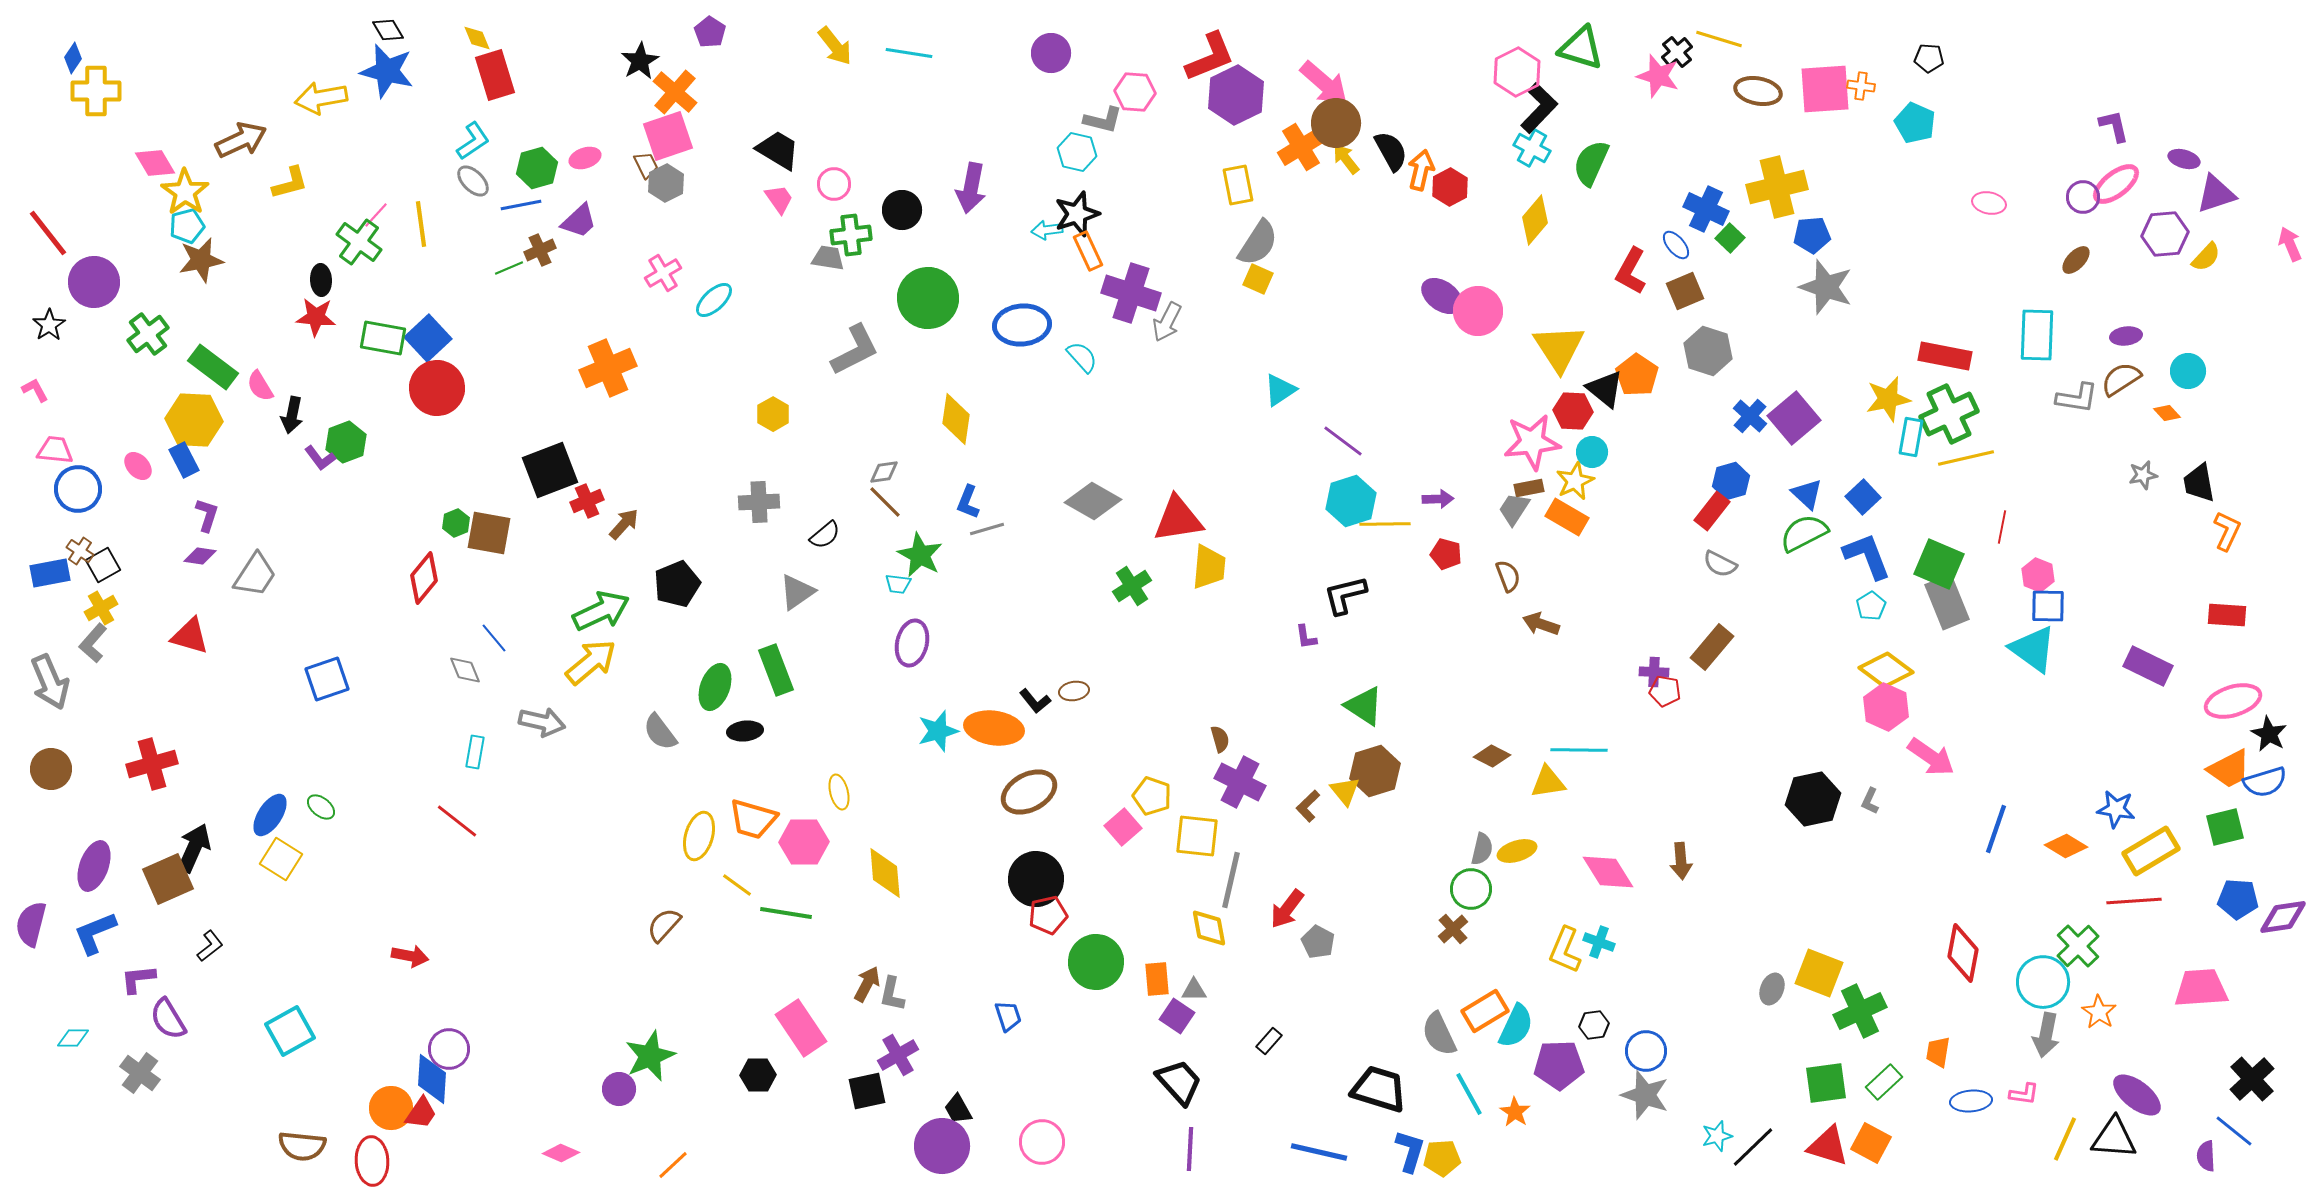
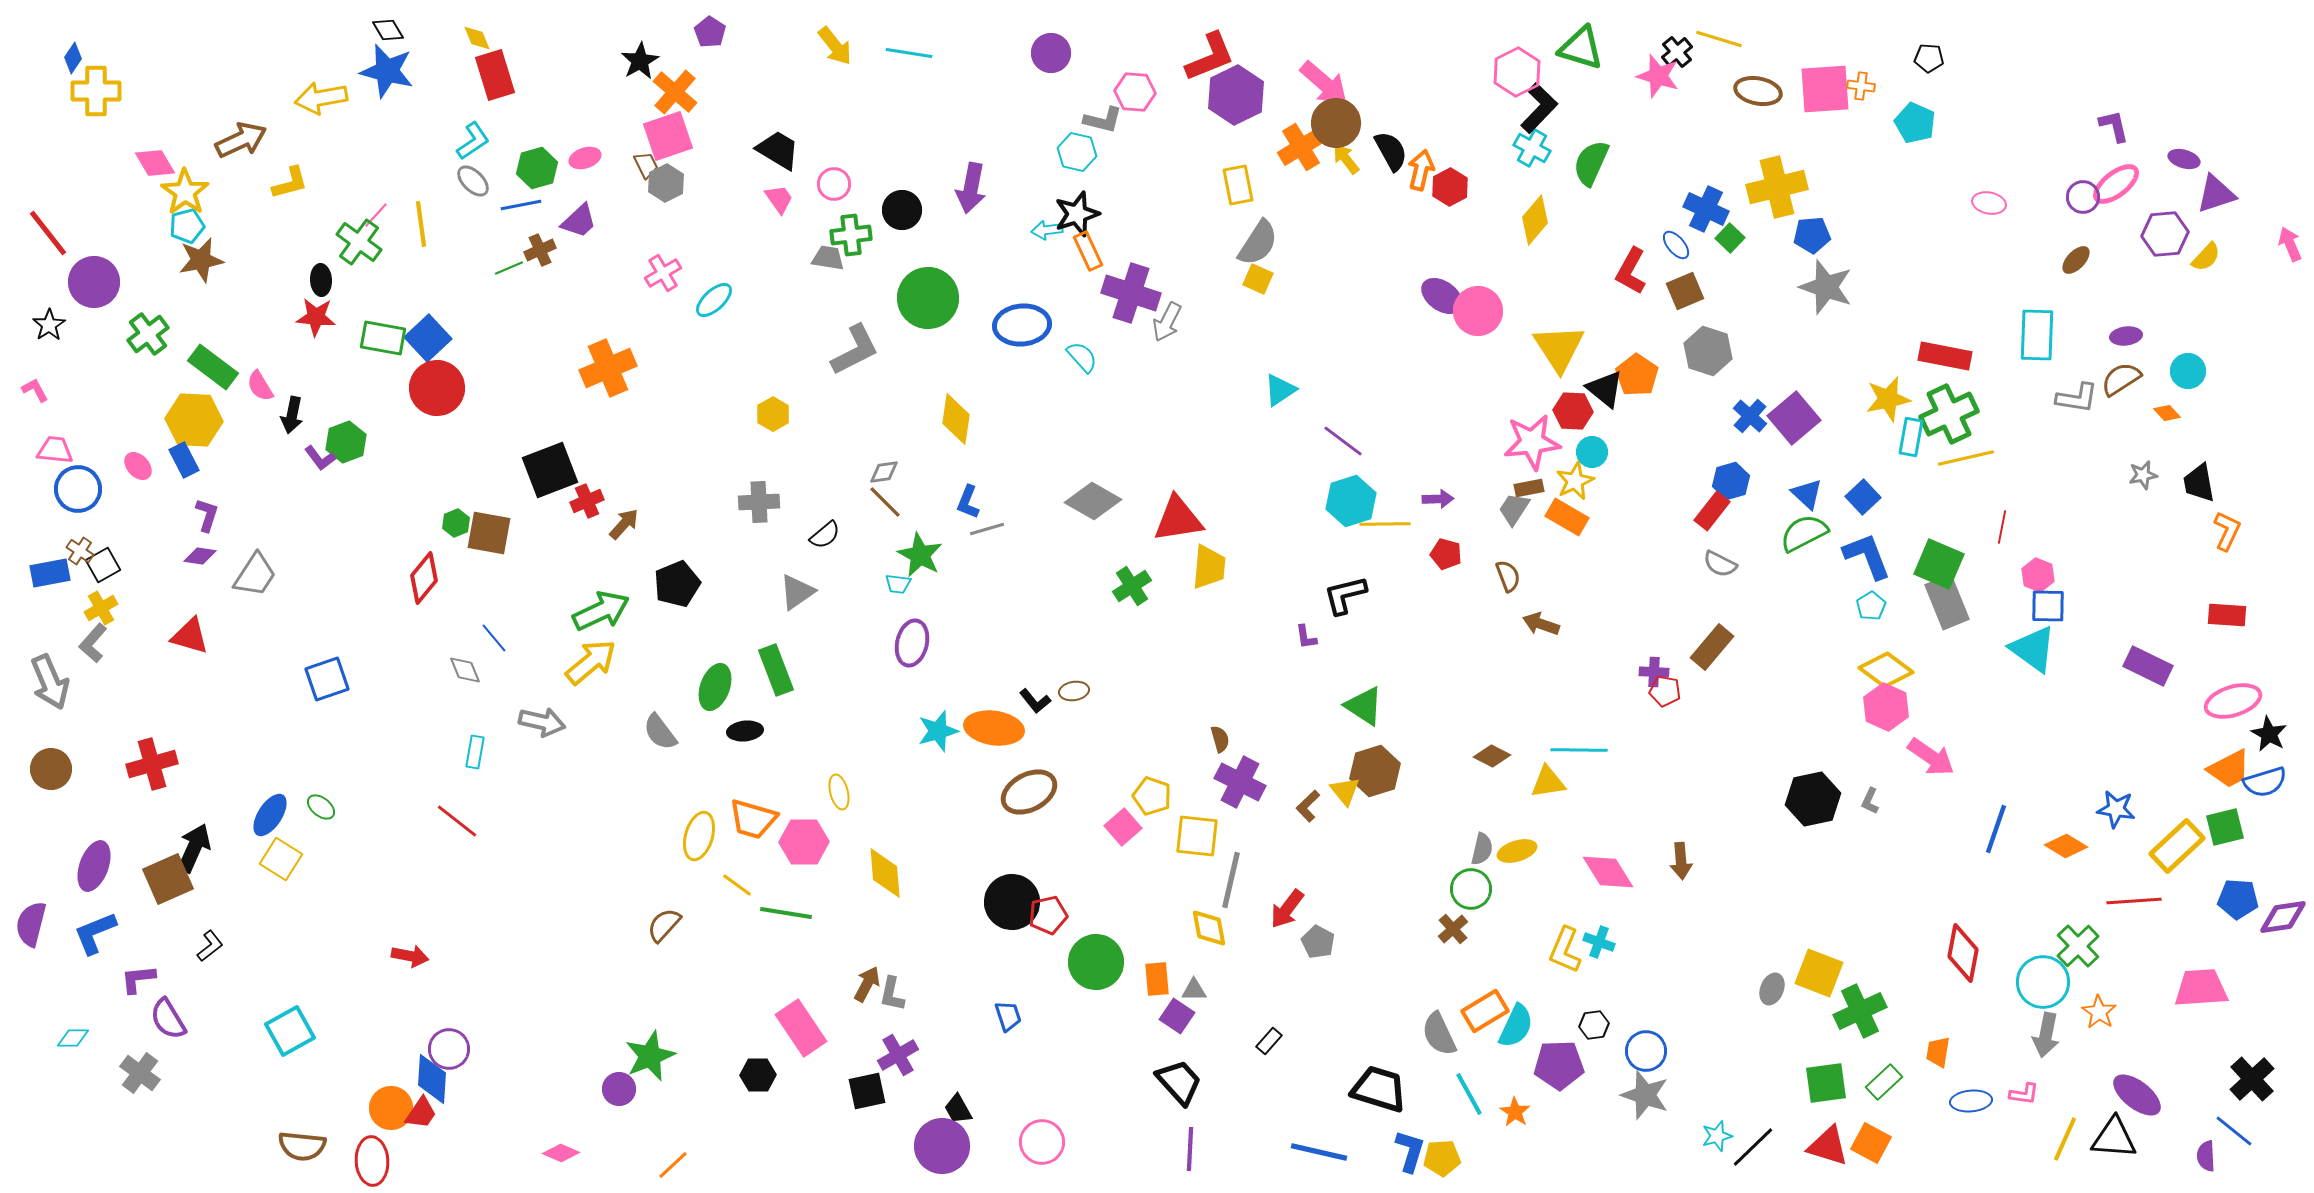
yellow rectangle at (2151, 851): moved 26 px right, 5 px up; rotated 12 degrees counterclockwise
black circle at (1036, 879): moved 24 px left, 23 px down
